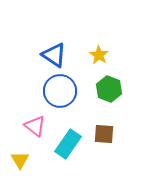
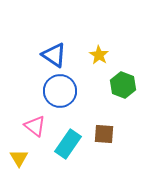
green hexagon: moved 14 px right, 4 px up
yellow triangle: moved 1 px left, 2 px up
